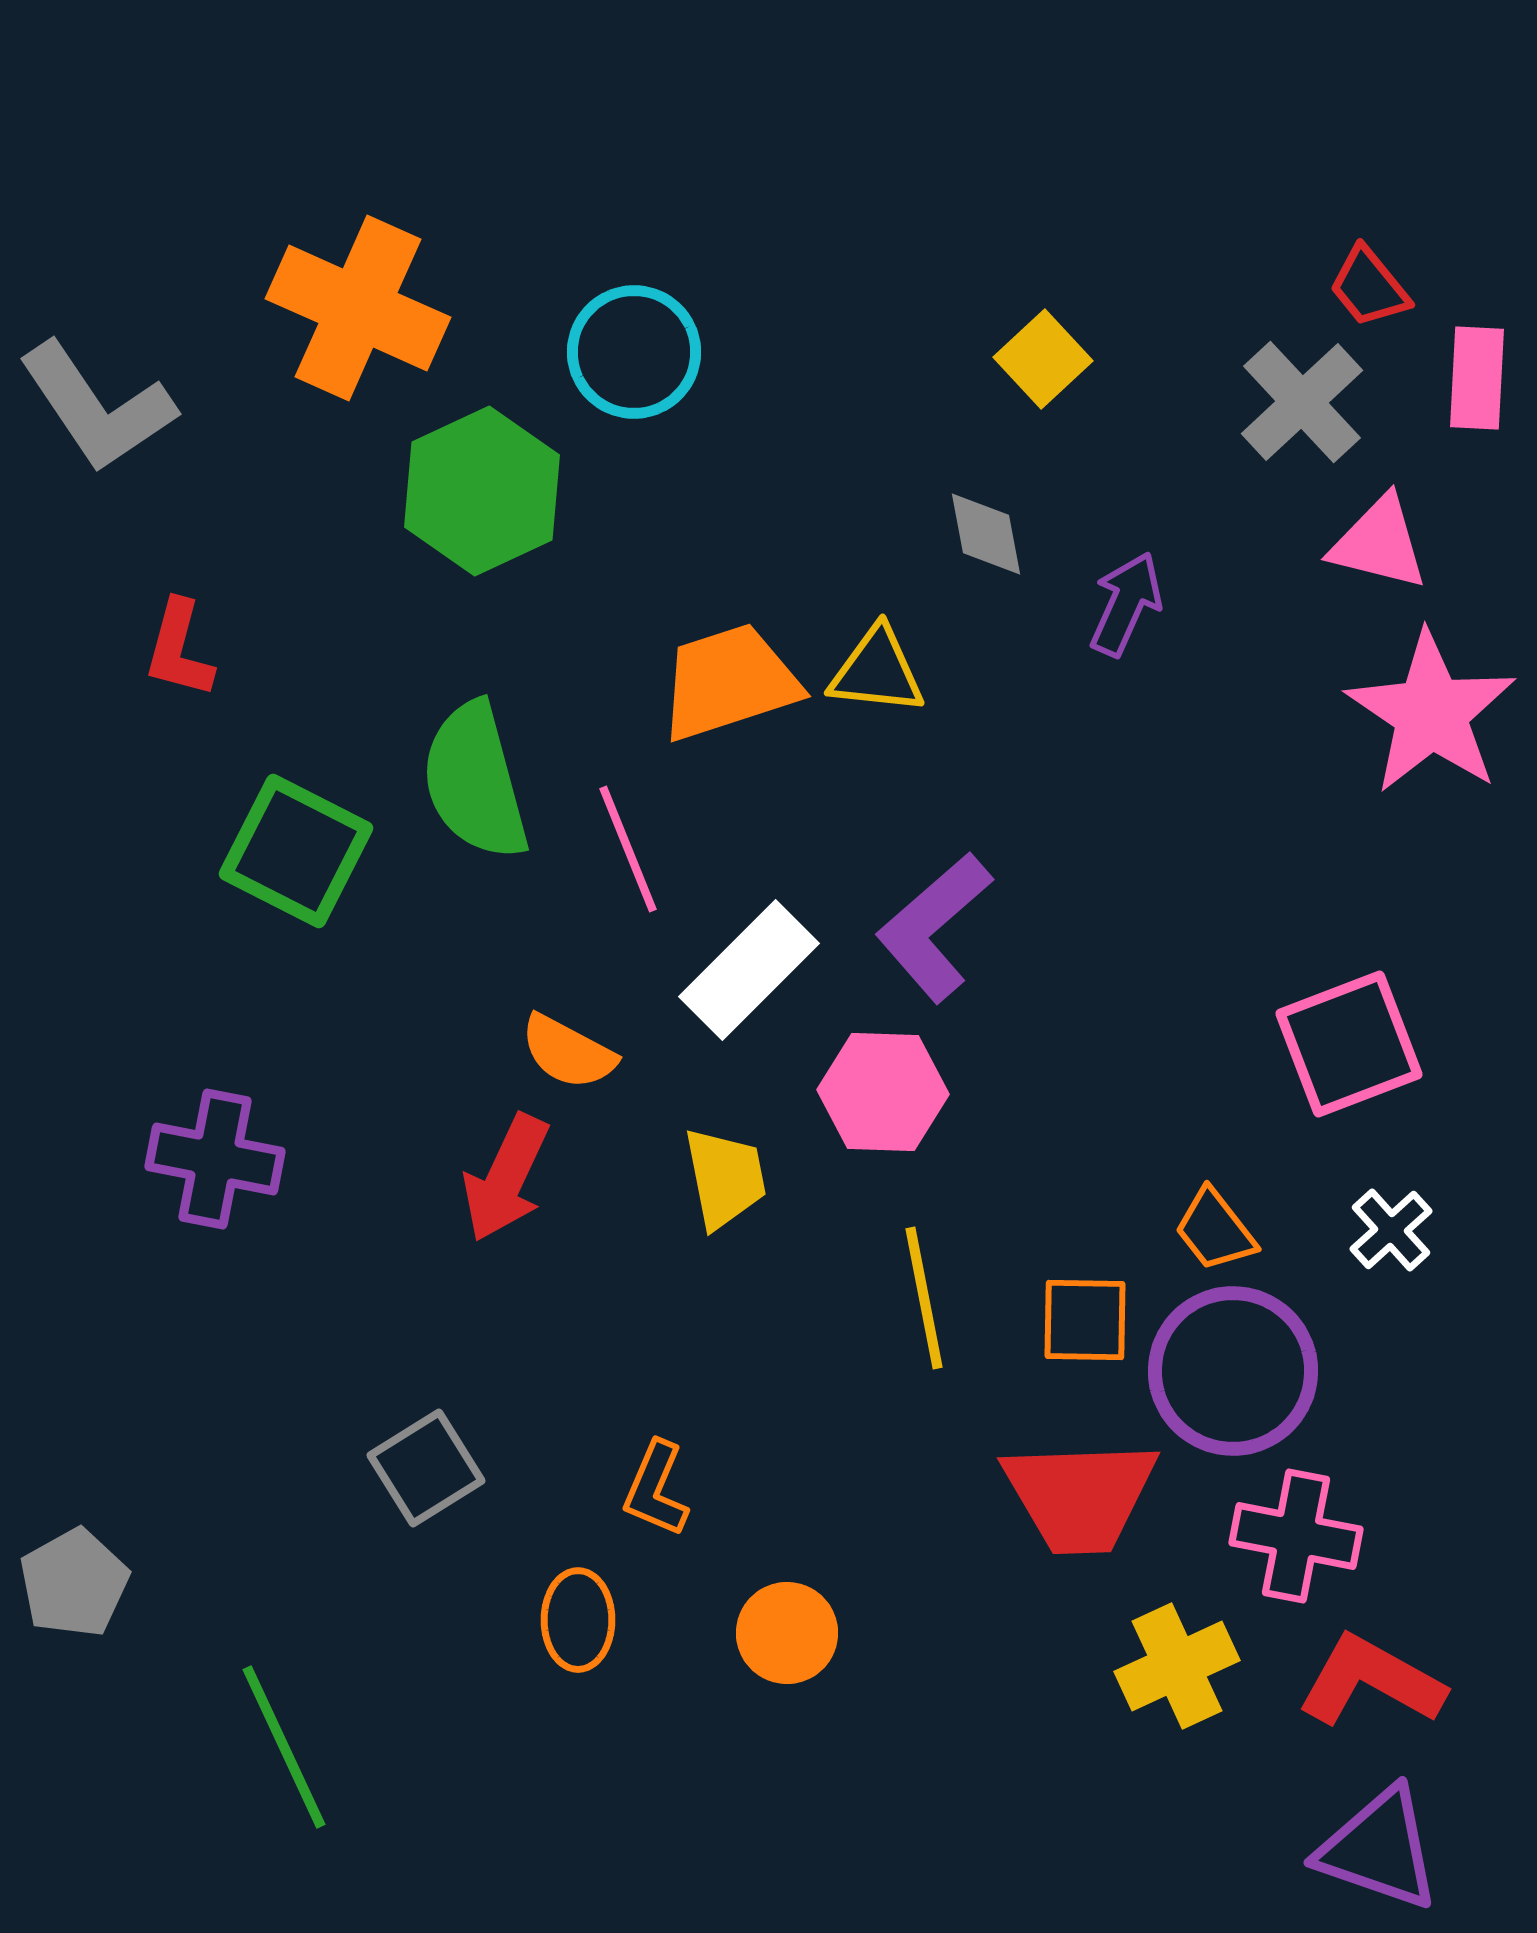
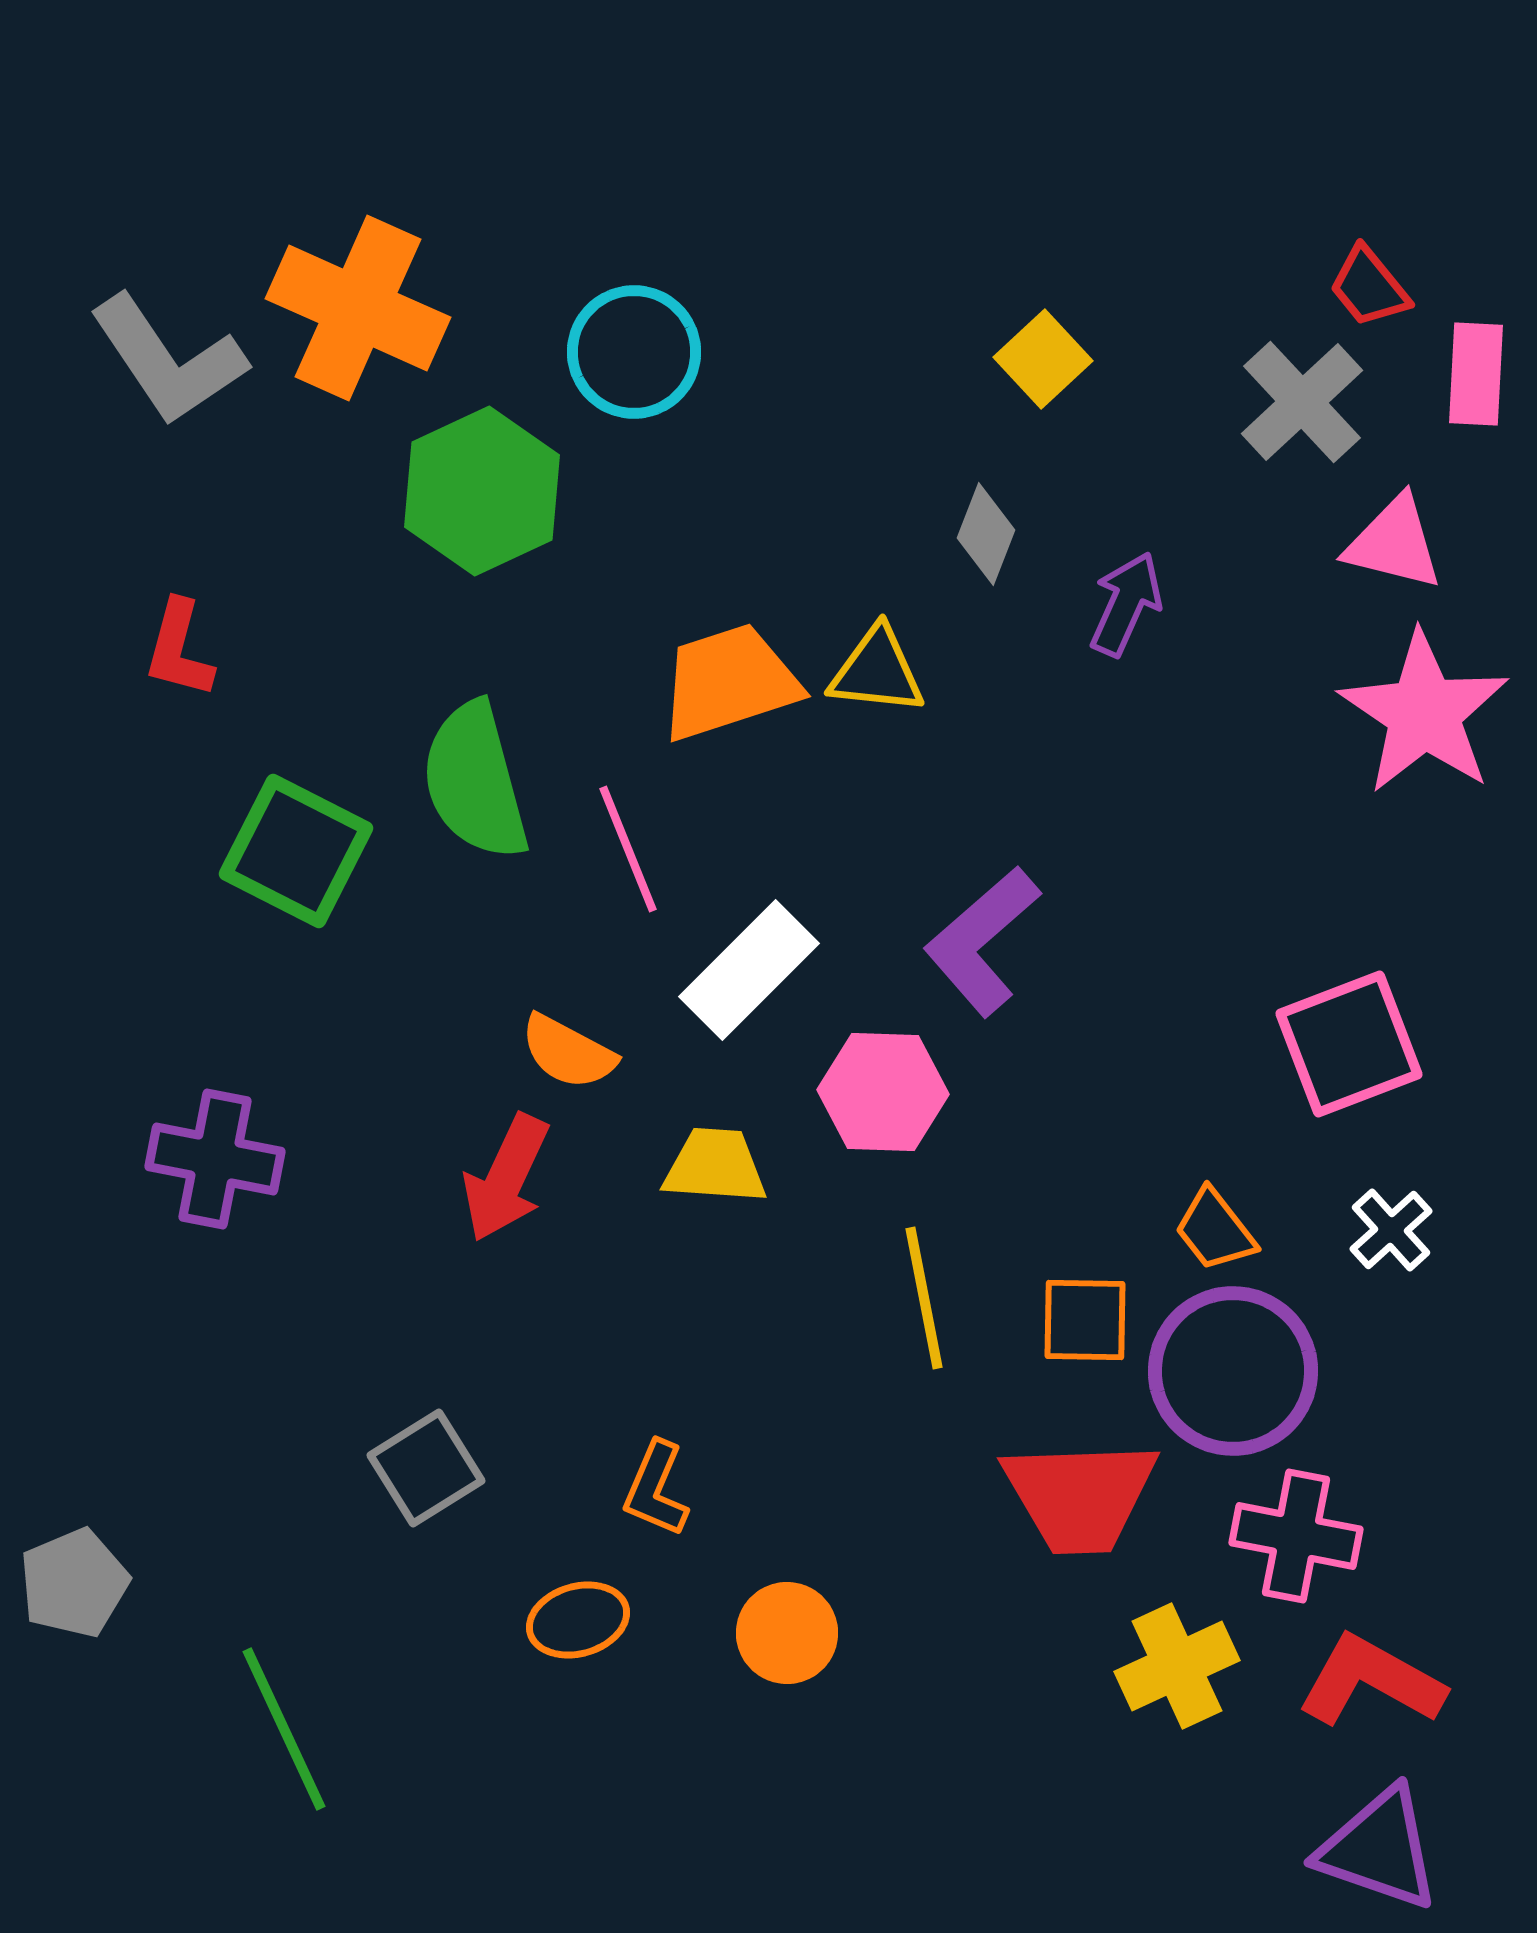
pink rectangle at (1477, 378): moved 1 px left, 4 px up
gray L-shape at (97, 407): moved 71 px right, 47 px up
gray diamond at (986, 534): rotated 32 degrees clockwise
pink triangle at (1379, 543): moved 15 px right
pink star at (1431, 713): moved 7 px left
purple L-shape at (934, 927): moved 48 px right, 14 px down
yellow trapezoid at (725, 1178): moved 10 px left, 12 px up; rotated 75 degrees counterclockwise
gray pentagon at (74, 1583): rotated 6 degrees clockwise
orange ellipse at (578, 1620): rotated 74 degrees clockwise
green line at (284, 1747): moved 18 px up
